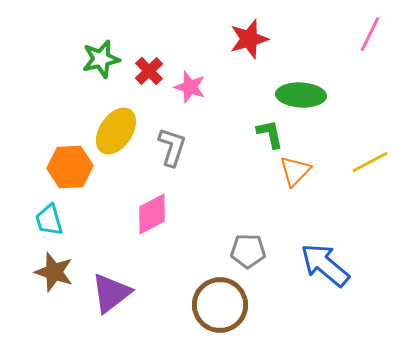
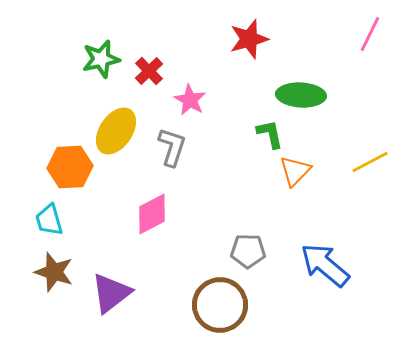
pink star: moved 13 px down; rotated 12 degrees clockwise
